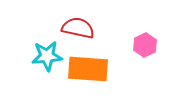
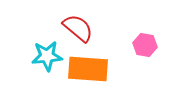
red semicircle: rotated 28 degrees clockwise
pink hexagon: rotated 25 degrees counterclockwise
